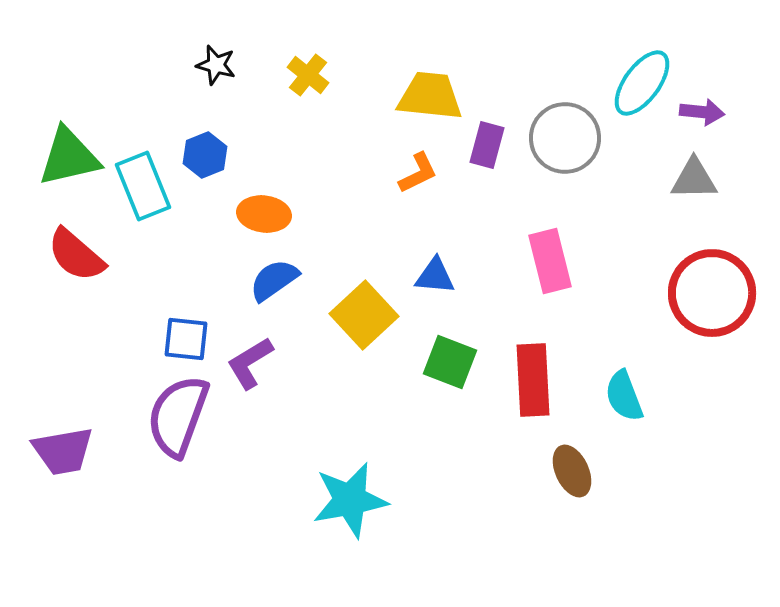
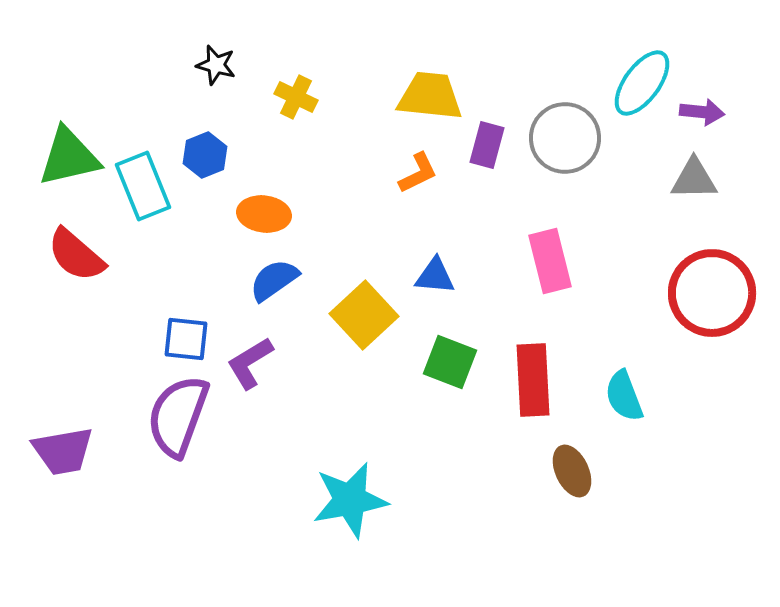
yellow cross: moved 12 px left, 22 px down; rotated 12 degrees counterclockwise
